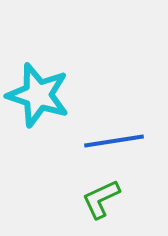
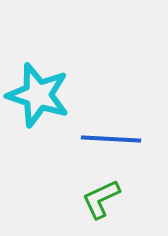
blue line: moved 3 px left, 2 px up; rotated 12 degrees clockwise
